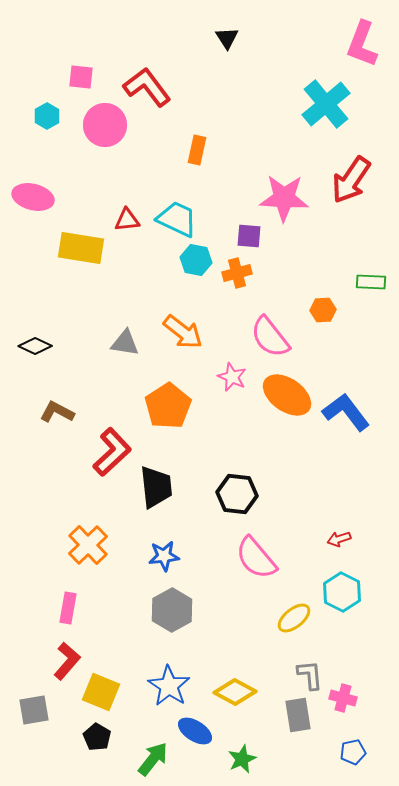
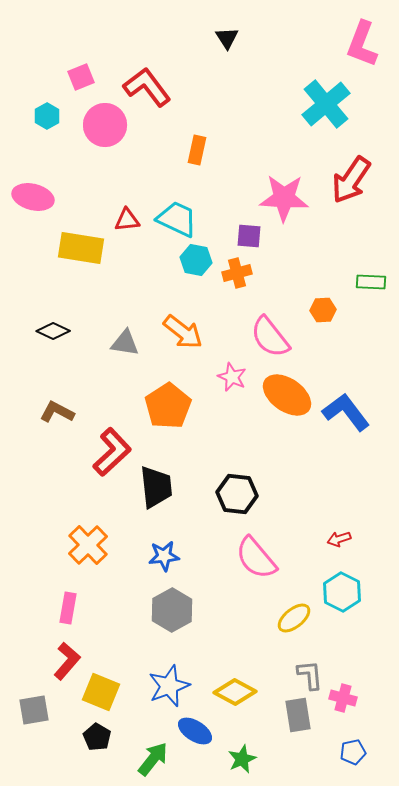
pink square at (81, 77): rotated 28 degrees counterclockwise
black diamond at (35, 346): moved 18 px right, 15 px up
blue star at (169, 686): rotated 18 degrees clockwise
